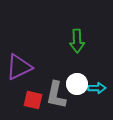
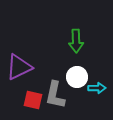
green arrow: moved 1 px left
white circle: moved 7 px up
gray L-shape: moved 1 px left
